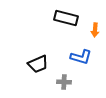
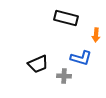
orange arrow: moved 1 px right, 5 px down
blue L-shape: moved 1 px down
gray cross: moved 6 px up
